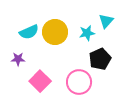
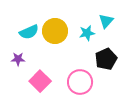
yellow circle: moved 1 px up
black pentagon: moved 6 px right
pink circle: moved 1 px right
